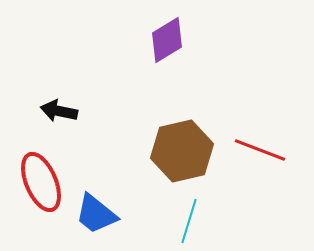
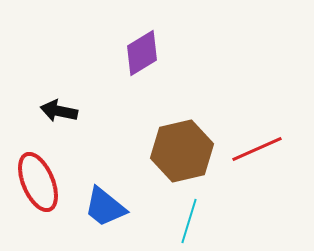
purple diamond: moved 25 px left, 13 px down
red line: moved 3 px left, 1 px up; rotated 45 degrees counterclockwise
red ellipse: moved 3 px left
blue trapezoid: moved 9 px right, 7 px up
